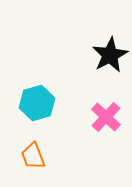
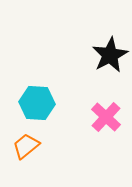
cyan hexagon: rotated 20 degrees clockwise
orange trapezoid: moved 7 px left, 10 px up; rotated 72 degrees clockwise
